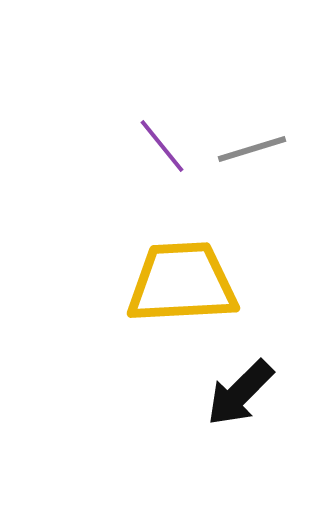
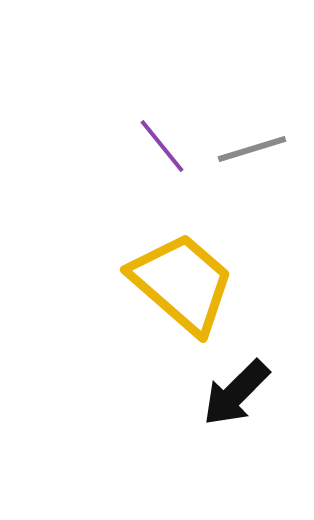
yellow trapezoid: rotated 44 degrees clockwise
black arrow: moved 4 px left
